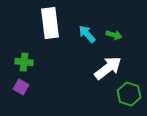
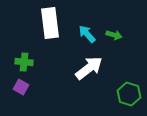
white arrow: moved 19 px left
